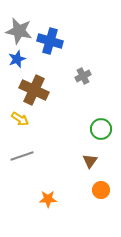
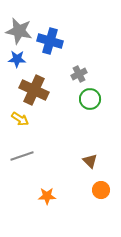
blue star: rotated 24 degrees clockwise
gray cross: moved 4 px left, 2 px up
green circle: moved 11 px left, 30 px up
brown triangle: rotated 21 degrees counterclockwise
orange star: moved 1 px left, 3 px up
